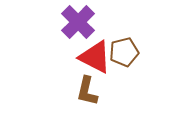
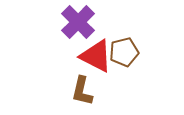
red triangle: moved 1 px right, 1 px up
brown L-shape: moved 5 px left
